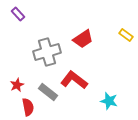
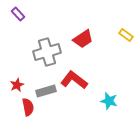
gray rectangle: moved 2 px left, 1 px up; rotated 54 degrees counterclockwise
